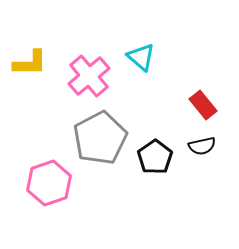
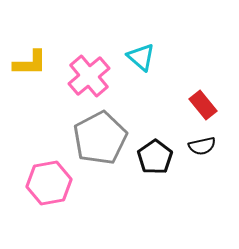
pink hexagon: rotated 9 degrees clockwise
